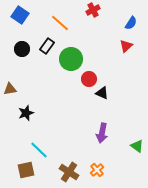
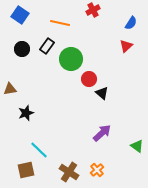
orange line: rotated 30 degrees counterclockwise
black triangle: rotated 16 degrees clockwise
purple arrow: rotated 144 degrees counterclockwise
